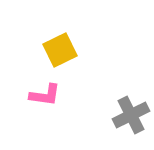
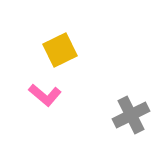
pink L-shape: rotated 32 degrees clockwise
